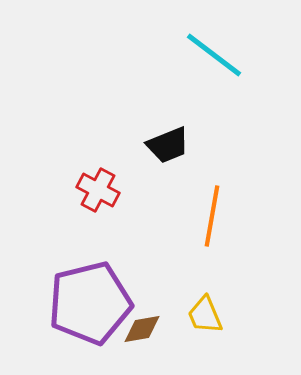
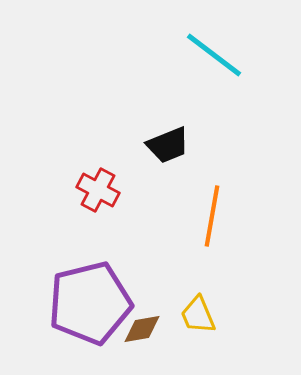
yellow trapezoid: moved 7 px left
